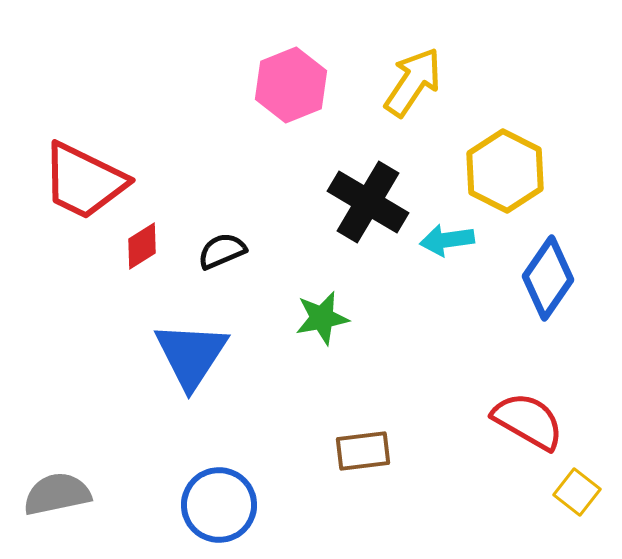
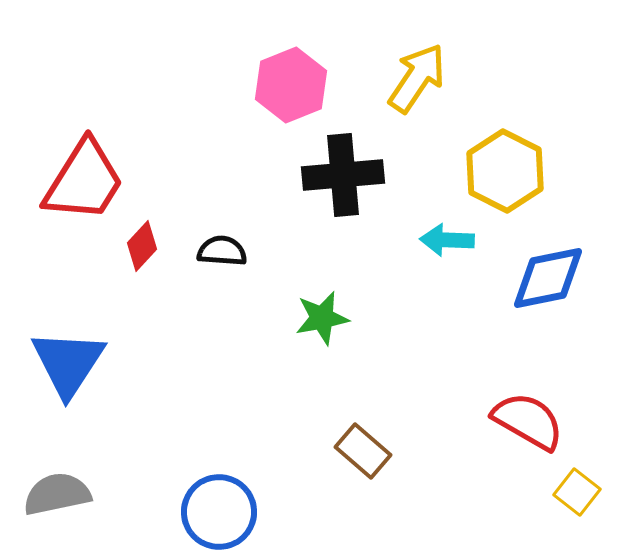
yellow arrow: moved 4 px right, 4 px up
red trapezoid: rotated 84 degrees counterclockwise
black cross: moved 25 px left, 27 px up; rotated 36 degrees counterclockwise
cyan arrow: rotated 10 degrees clockwise
red diamond: rotated 15 degrees counterclockwise
black semicircle: rotated 27 degrees clockwise
blue diamond: rotated 44 degrees clockwise
blue triangle: moved 123 px left, 8 px down
brown rectangle: rotated 48 degrees clockwise
blue circle: moved 7 px down
